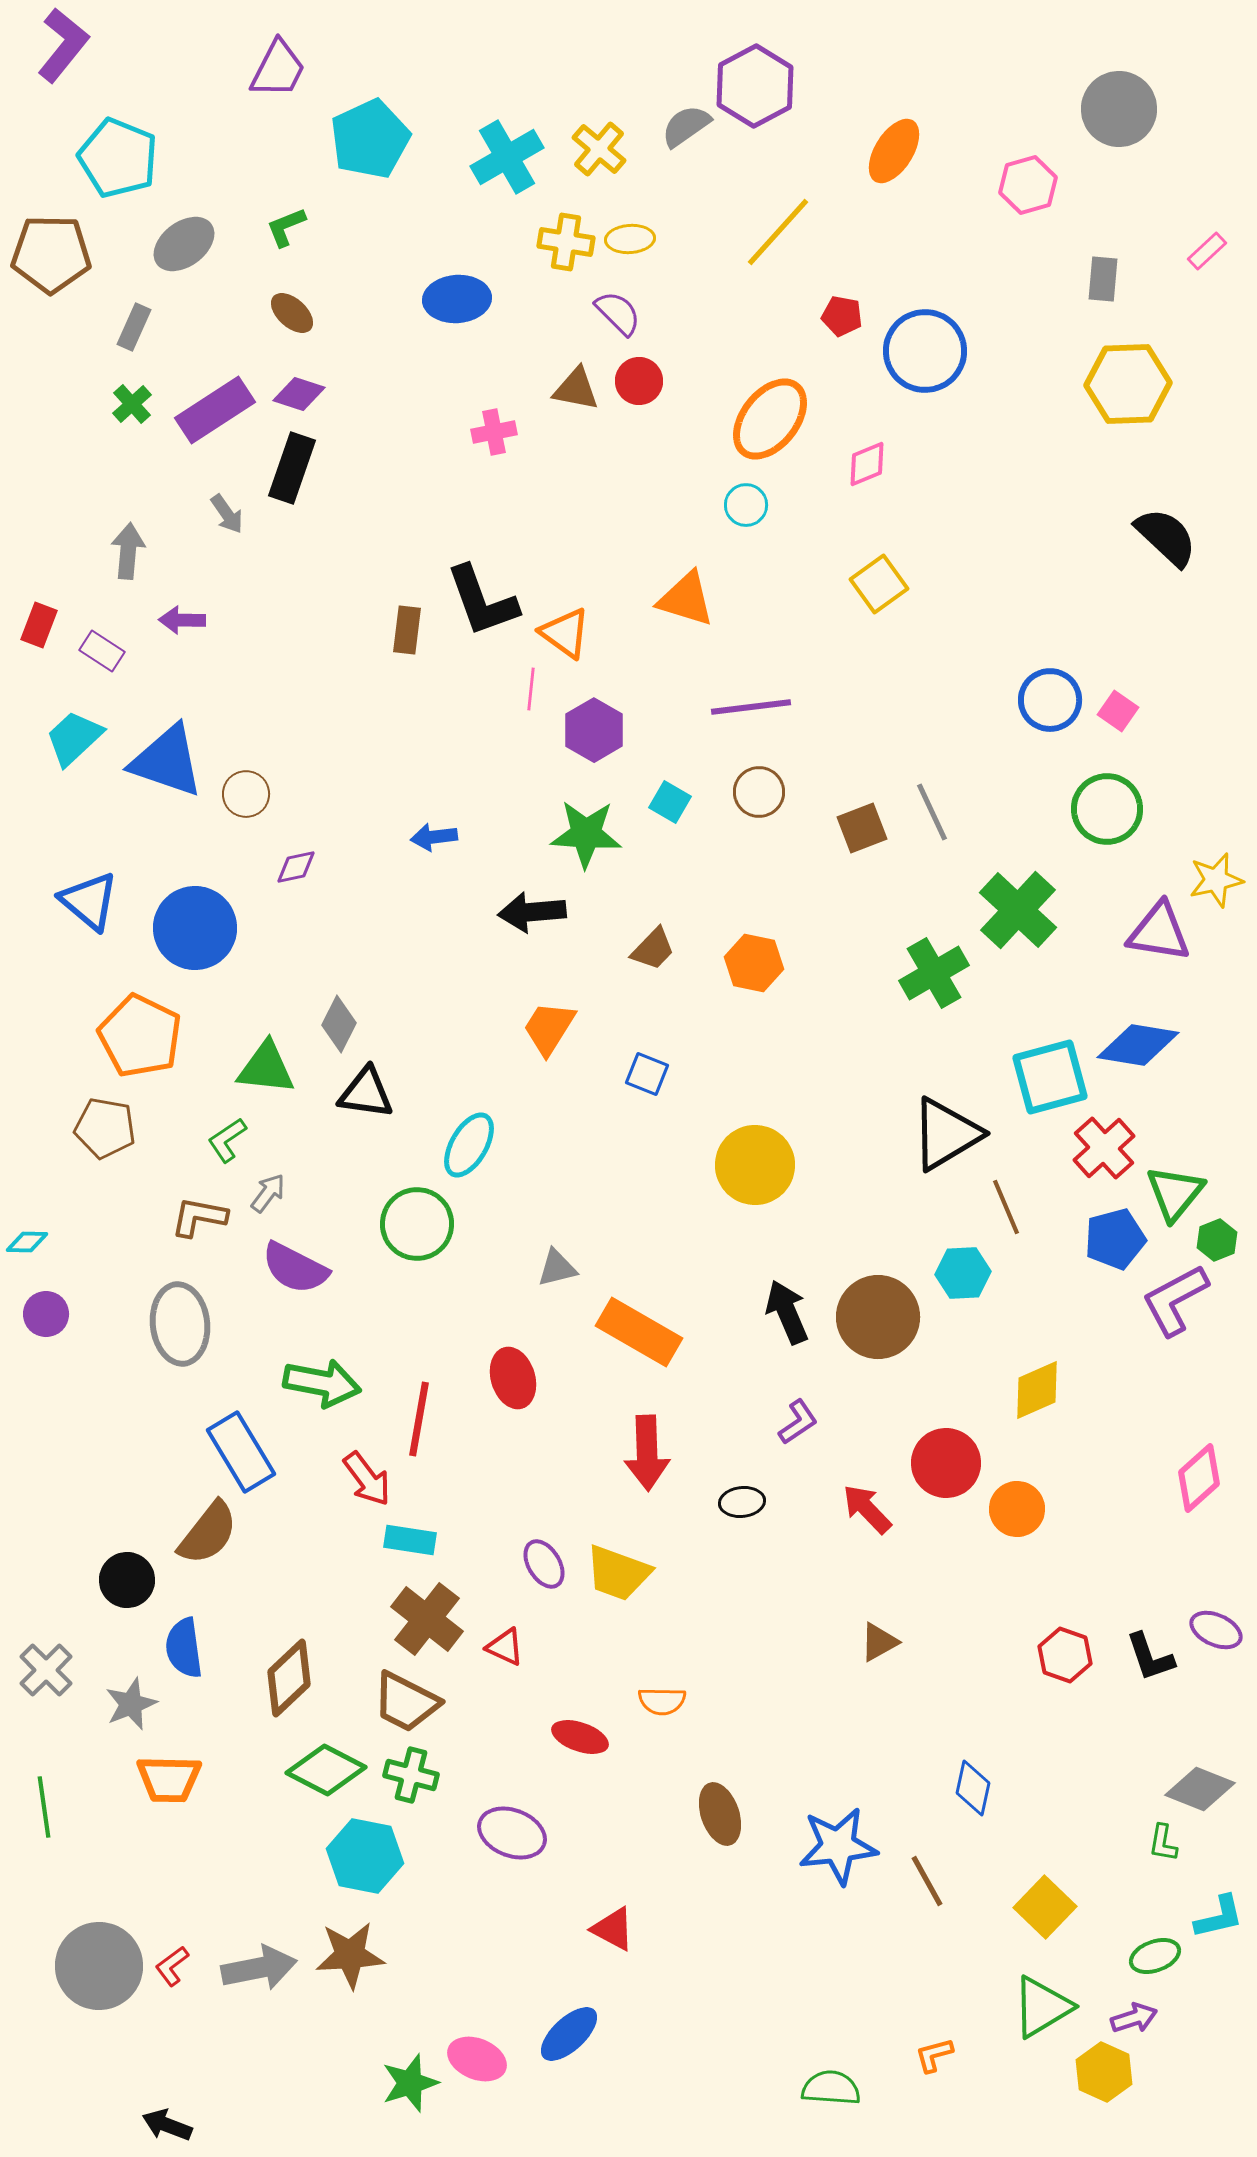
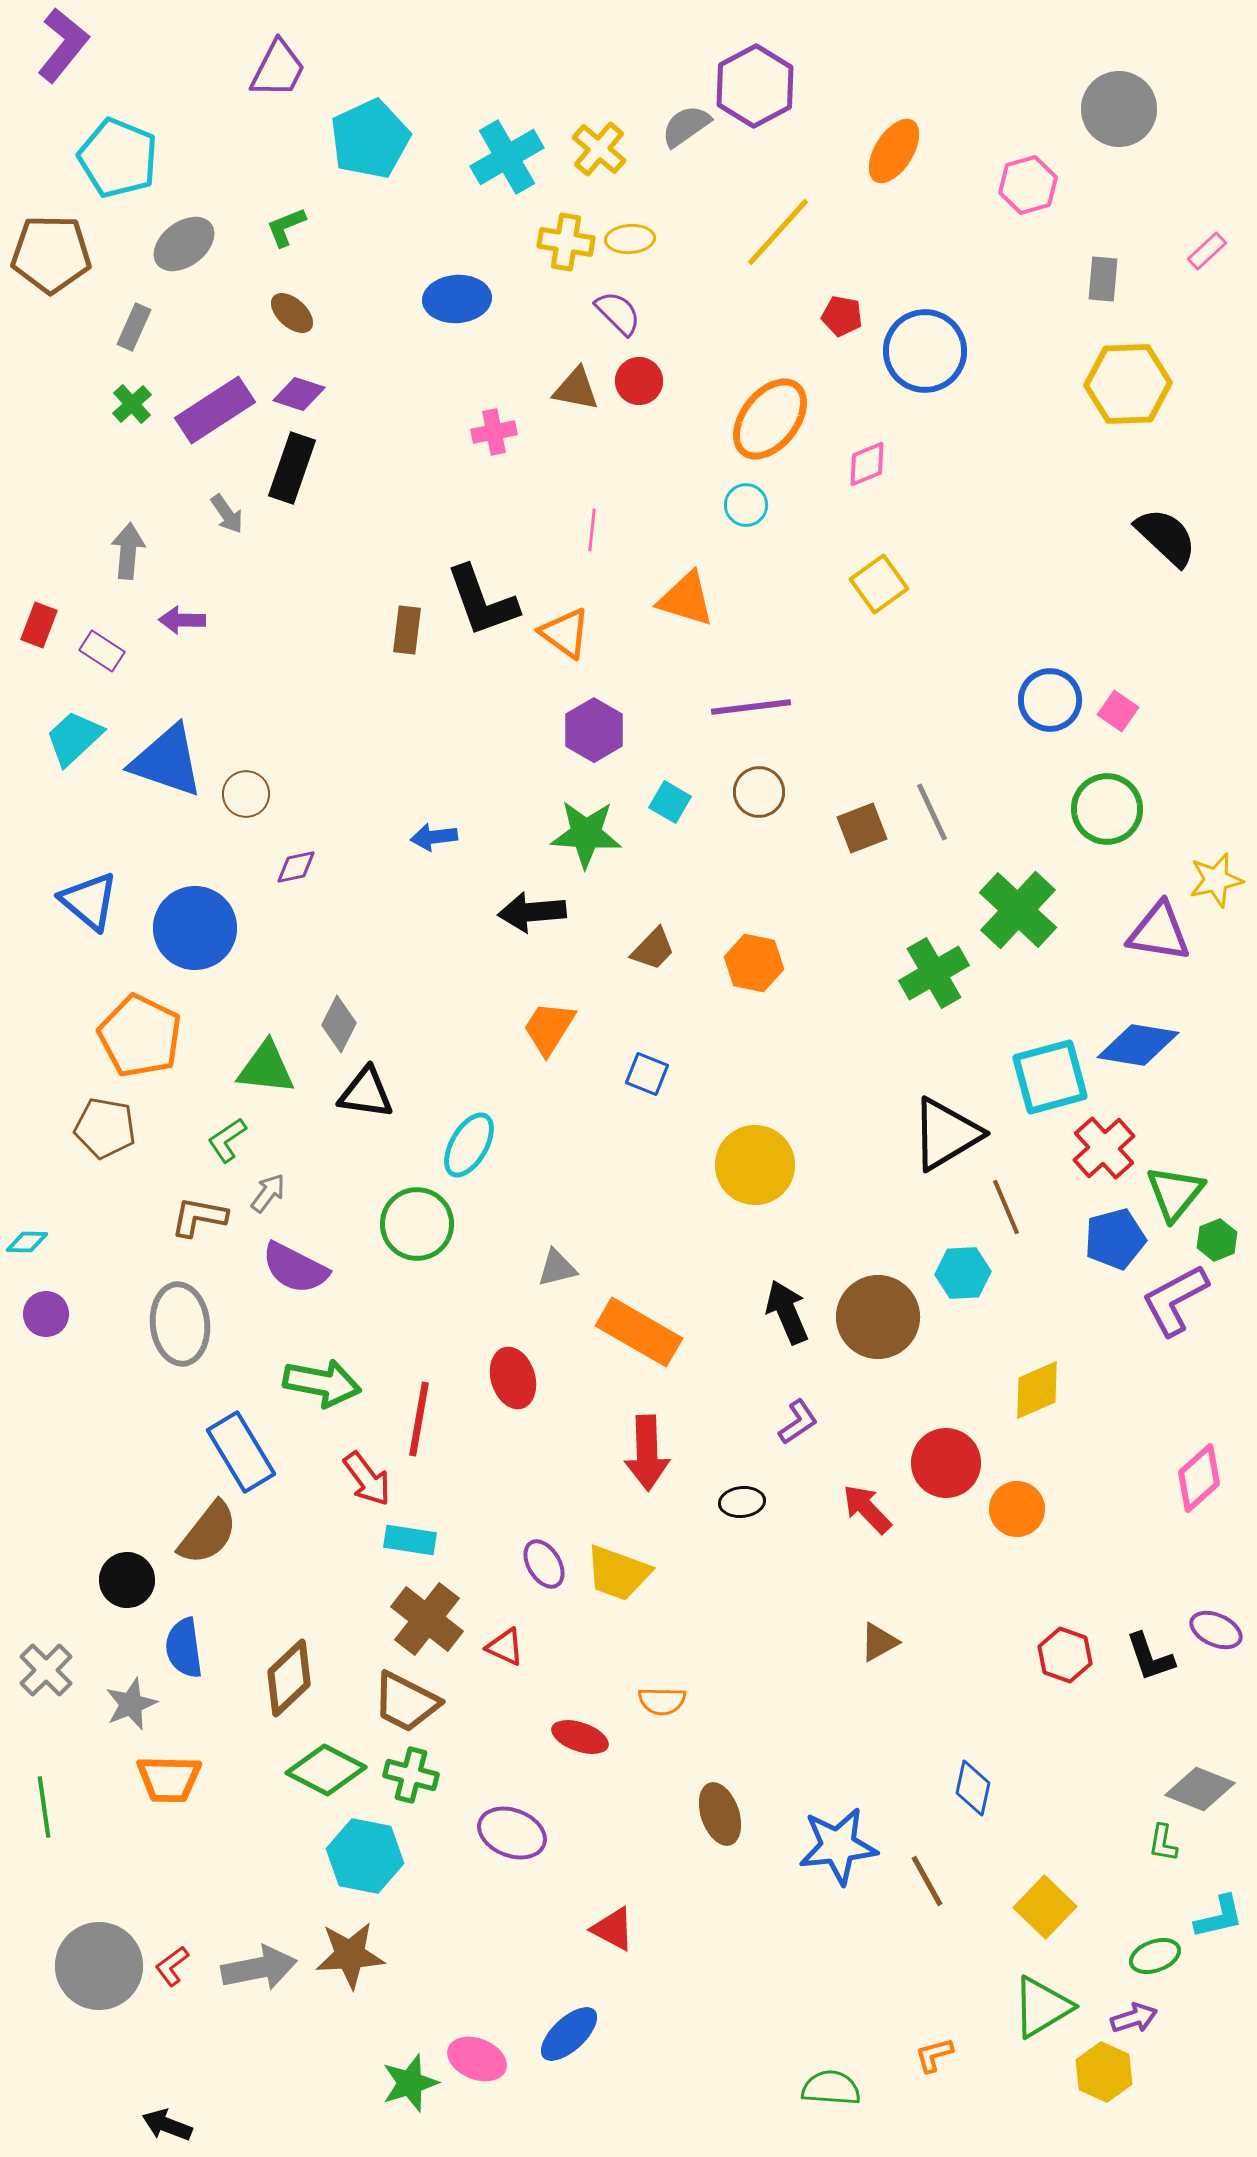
pink line at (531, 689): moved 61 px right, 159 px up
